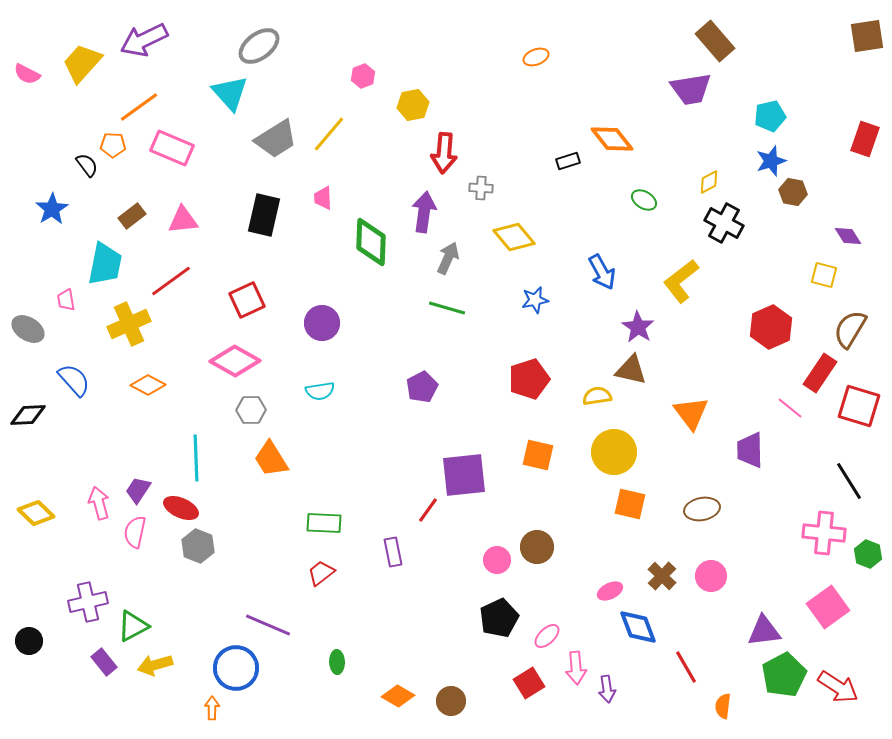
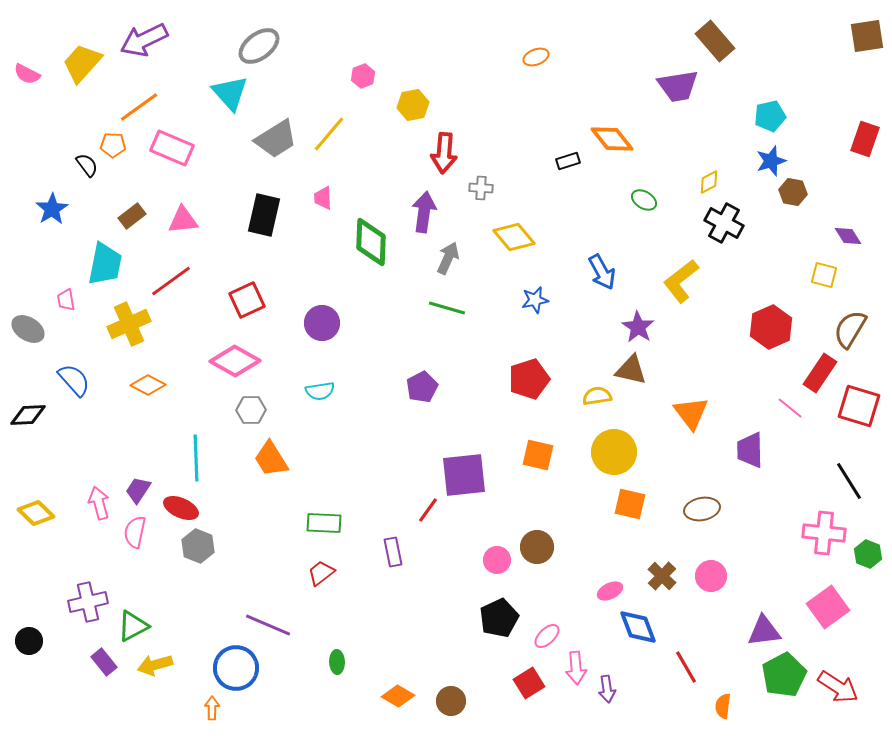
purple trapezoid at (691, 89): moved 13 px left, 3 px up
